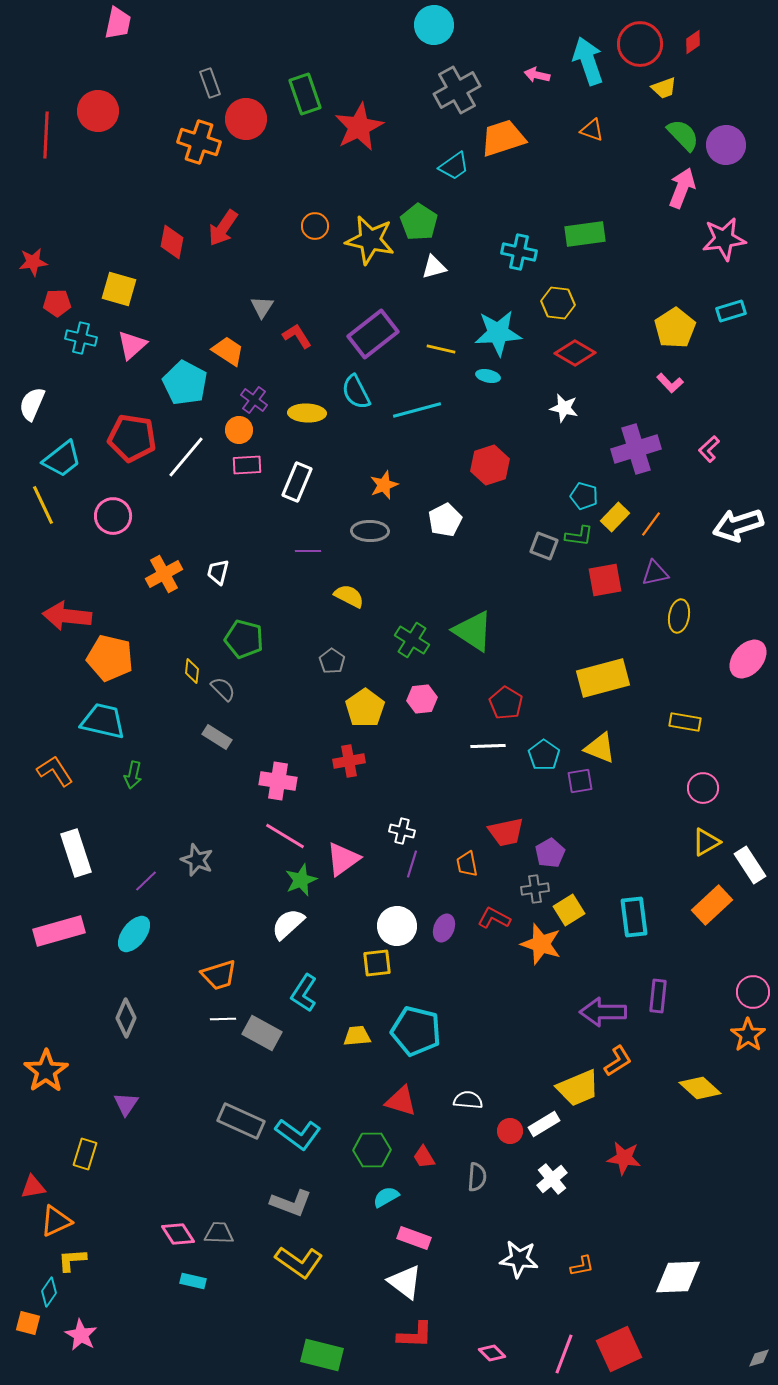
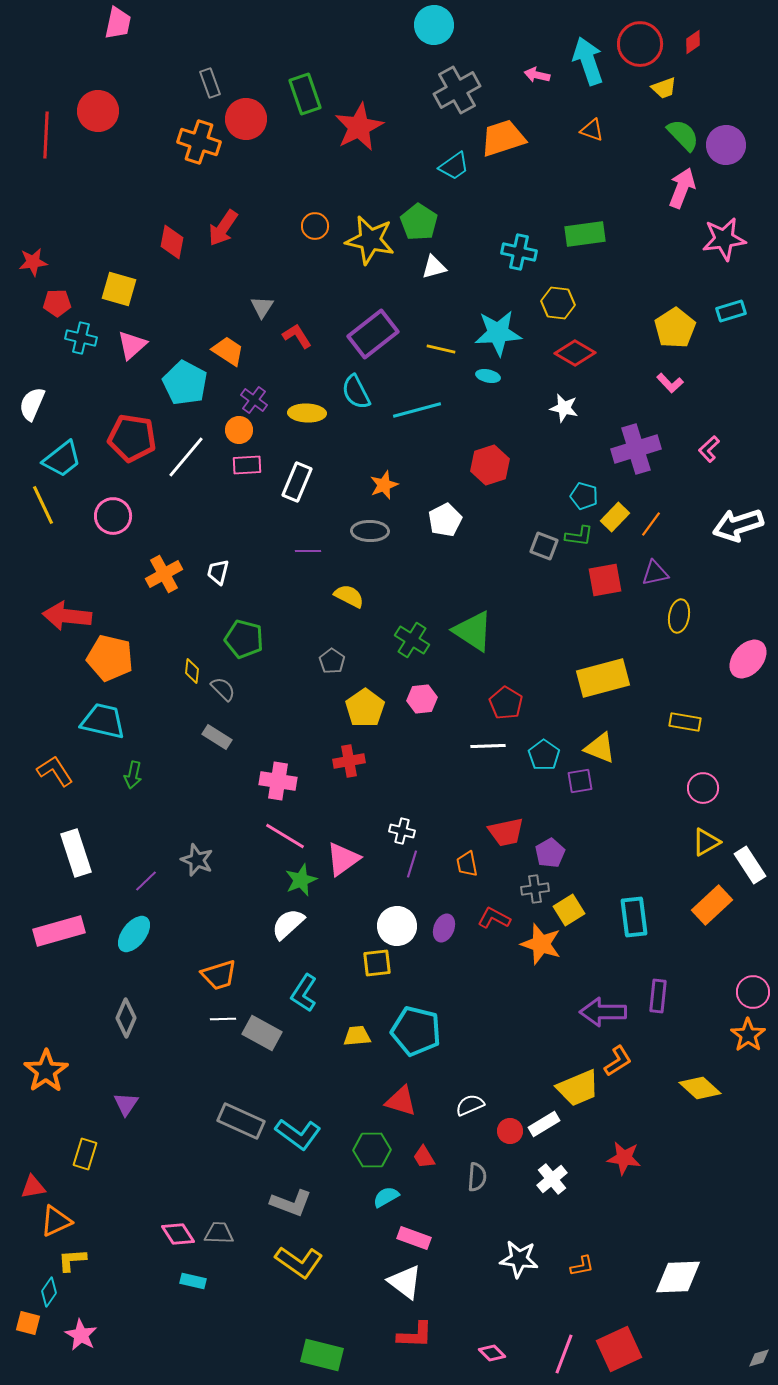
white semicircle at (468, 1100): moved 2 px right, 5 px down; rotated 28 degrees counterclockwise
